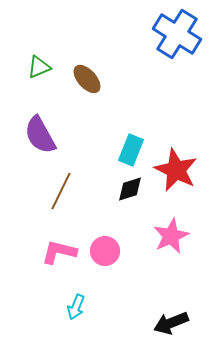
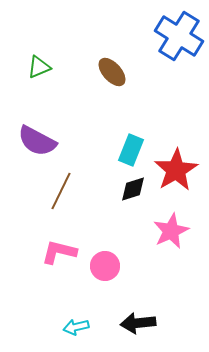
blue cross: moved 2 px right, 2 px down
brown ellipse: moved 25 px right, 7 px up
purple semicircle: moved 3 px left, 6 px down; rotated 33 degrees counterclockwise
red star: rotated 15 degrees clockwise
black diamond: moved 3 px right
pink star: moved 5 px up
pink circle: moved 15 px down
cyan arrow: moved 20 px down; rotated 55 degrees clockwise
black arrow: moved 33 px left; rotated 16 degrees clockwise
